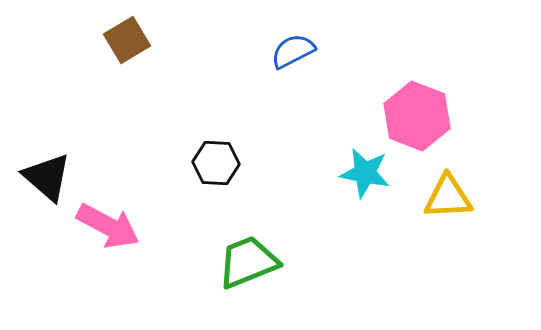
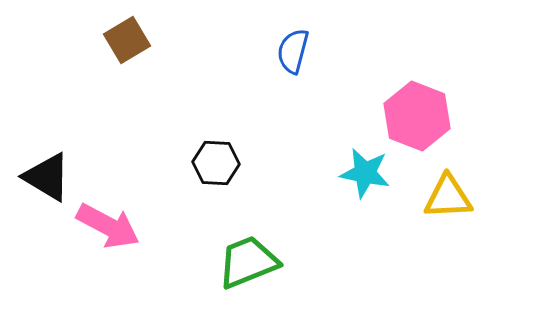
blue semicircle: rotated 48 degrees counterclockwise
black triangle: rotated 10 degrees counterclockwise
